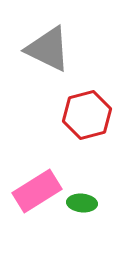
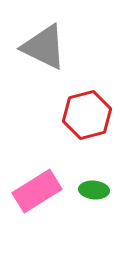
gray triangle: moved 4 px left, 2 px up
green ellipse: moved 12 px right, 13 px up
